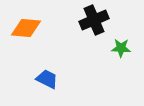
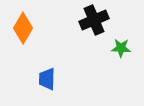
orange diamond: moved 3 px left; rotated 64 degrees counterclockwise
blue trapezoid: rotated 115 degrees counterclockwise
